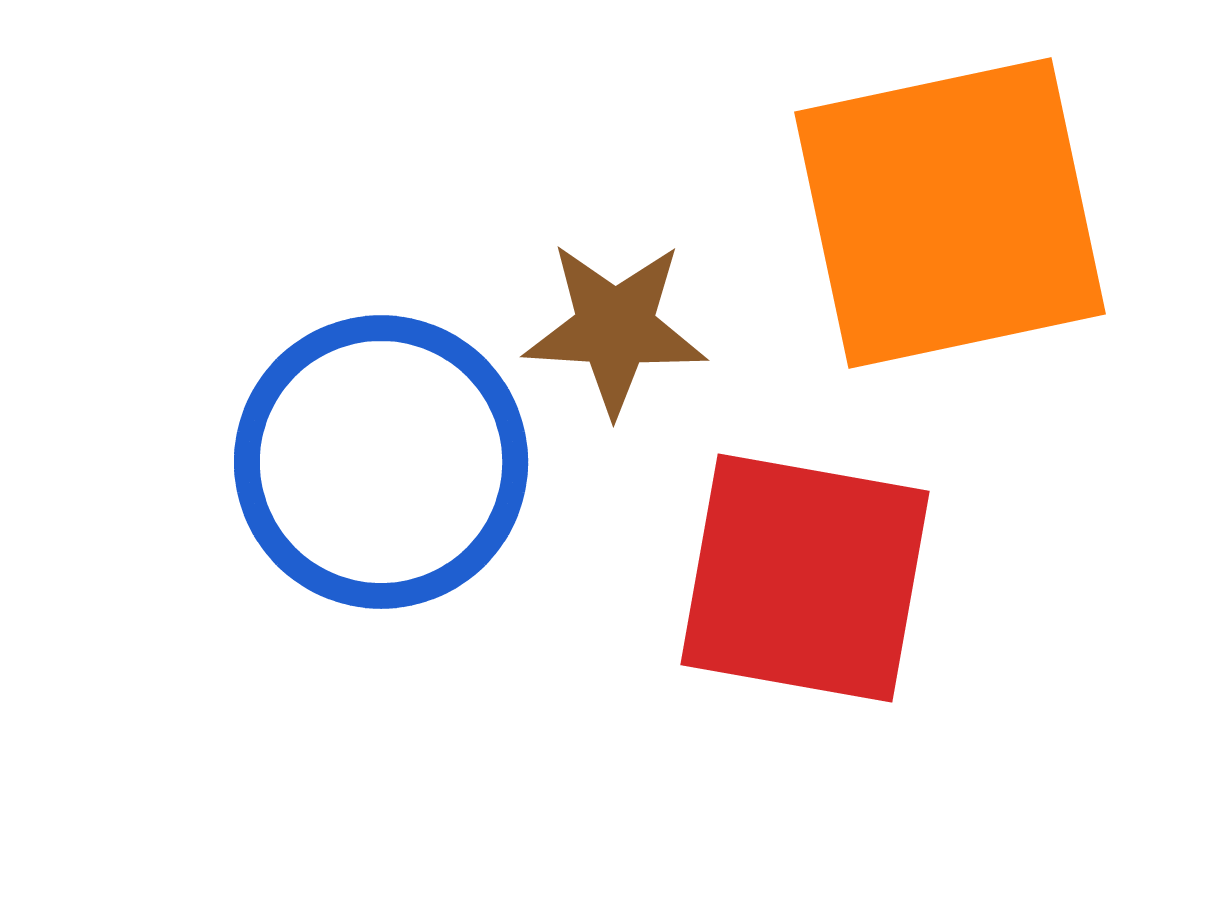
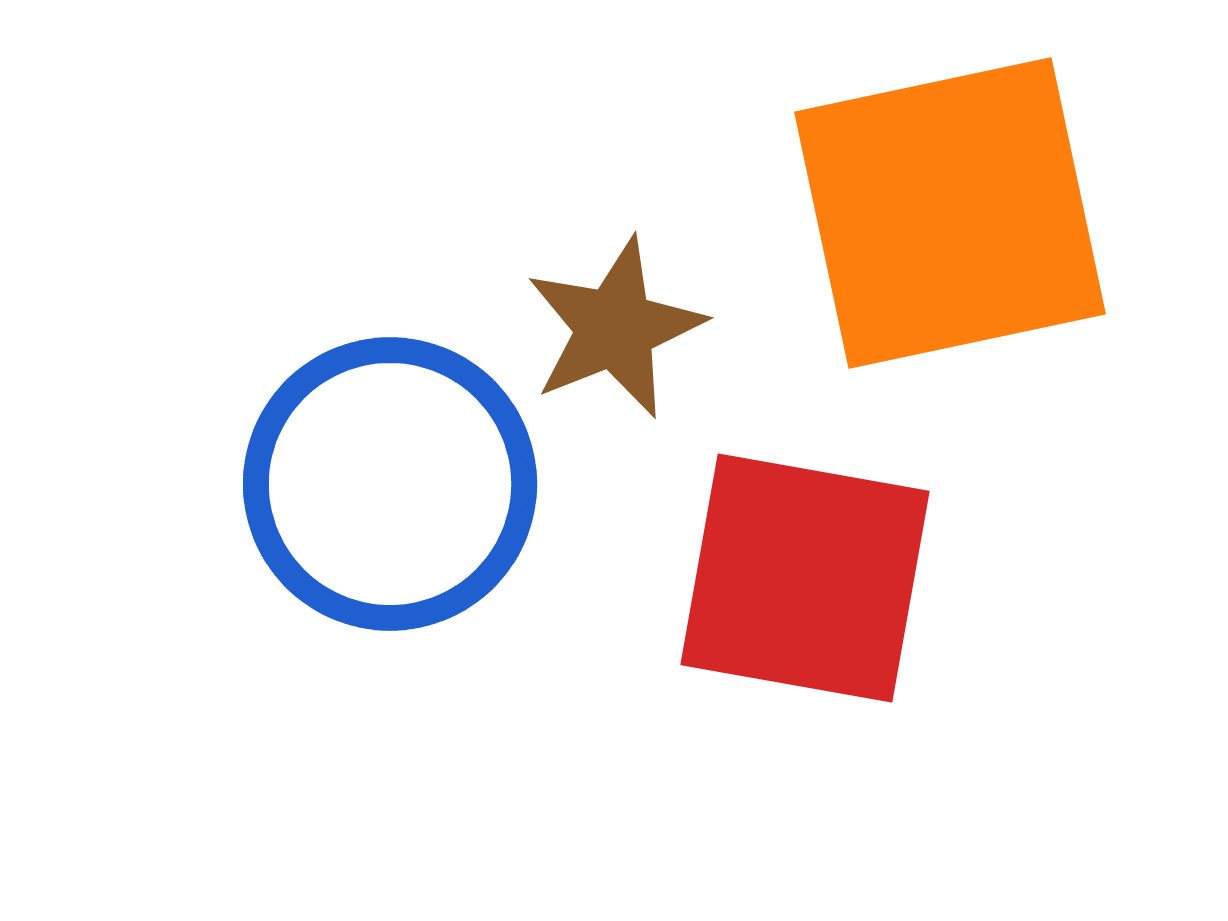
brown star: rotated 25 degrees counterclockwise
blue circle: moved 9 px right, 22 px down
